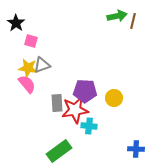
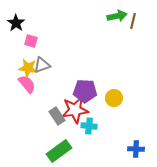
gray rectangle: moved 13 px down; rotated 30 degrees counterclockwise
